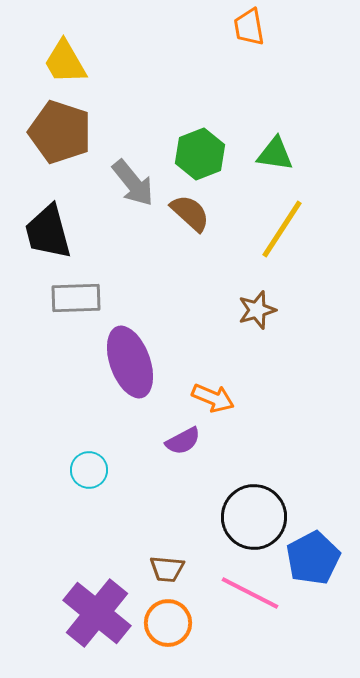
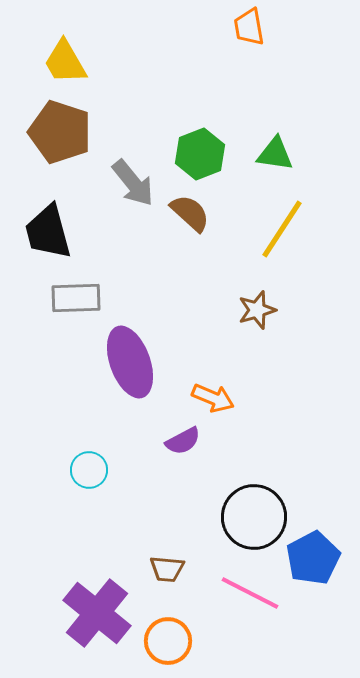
orange circle: moved 18 px down
